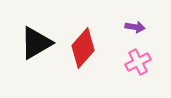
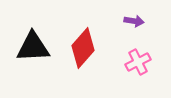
purple arrow: moved 1 px left, 6 px up
black triangle: moved 3 px left, 4 px down; rotated 27 degrees clockwise
